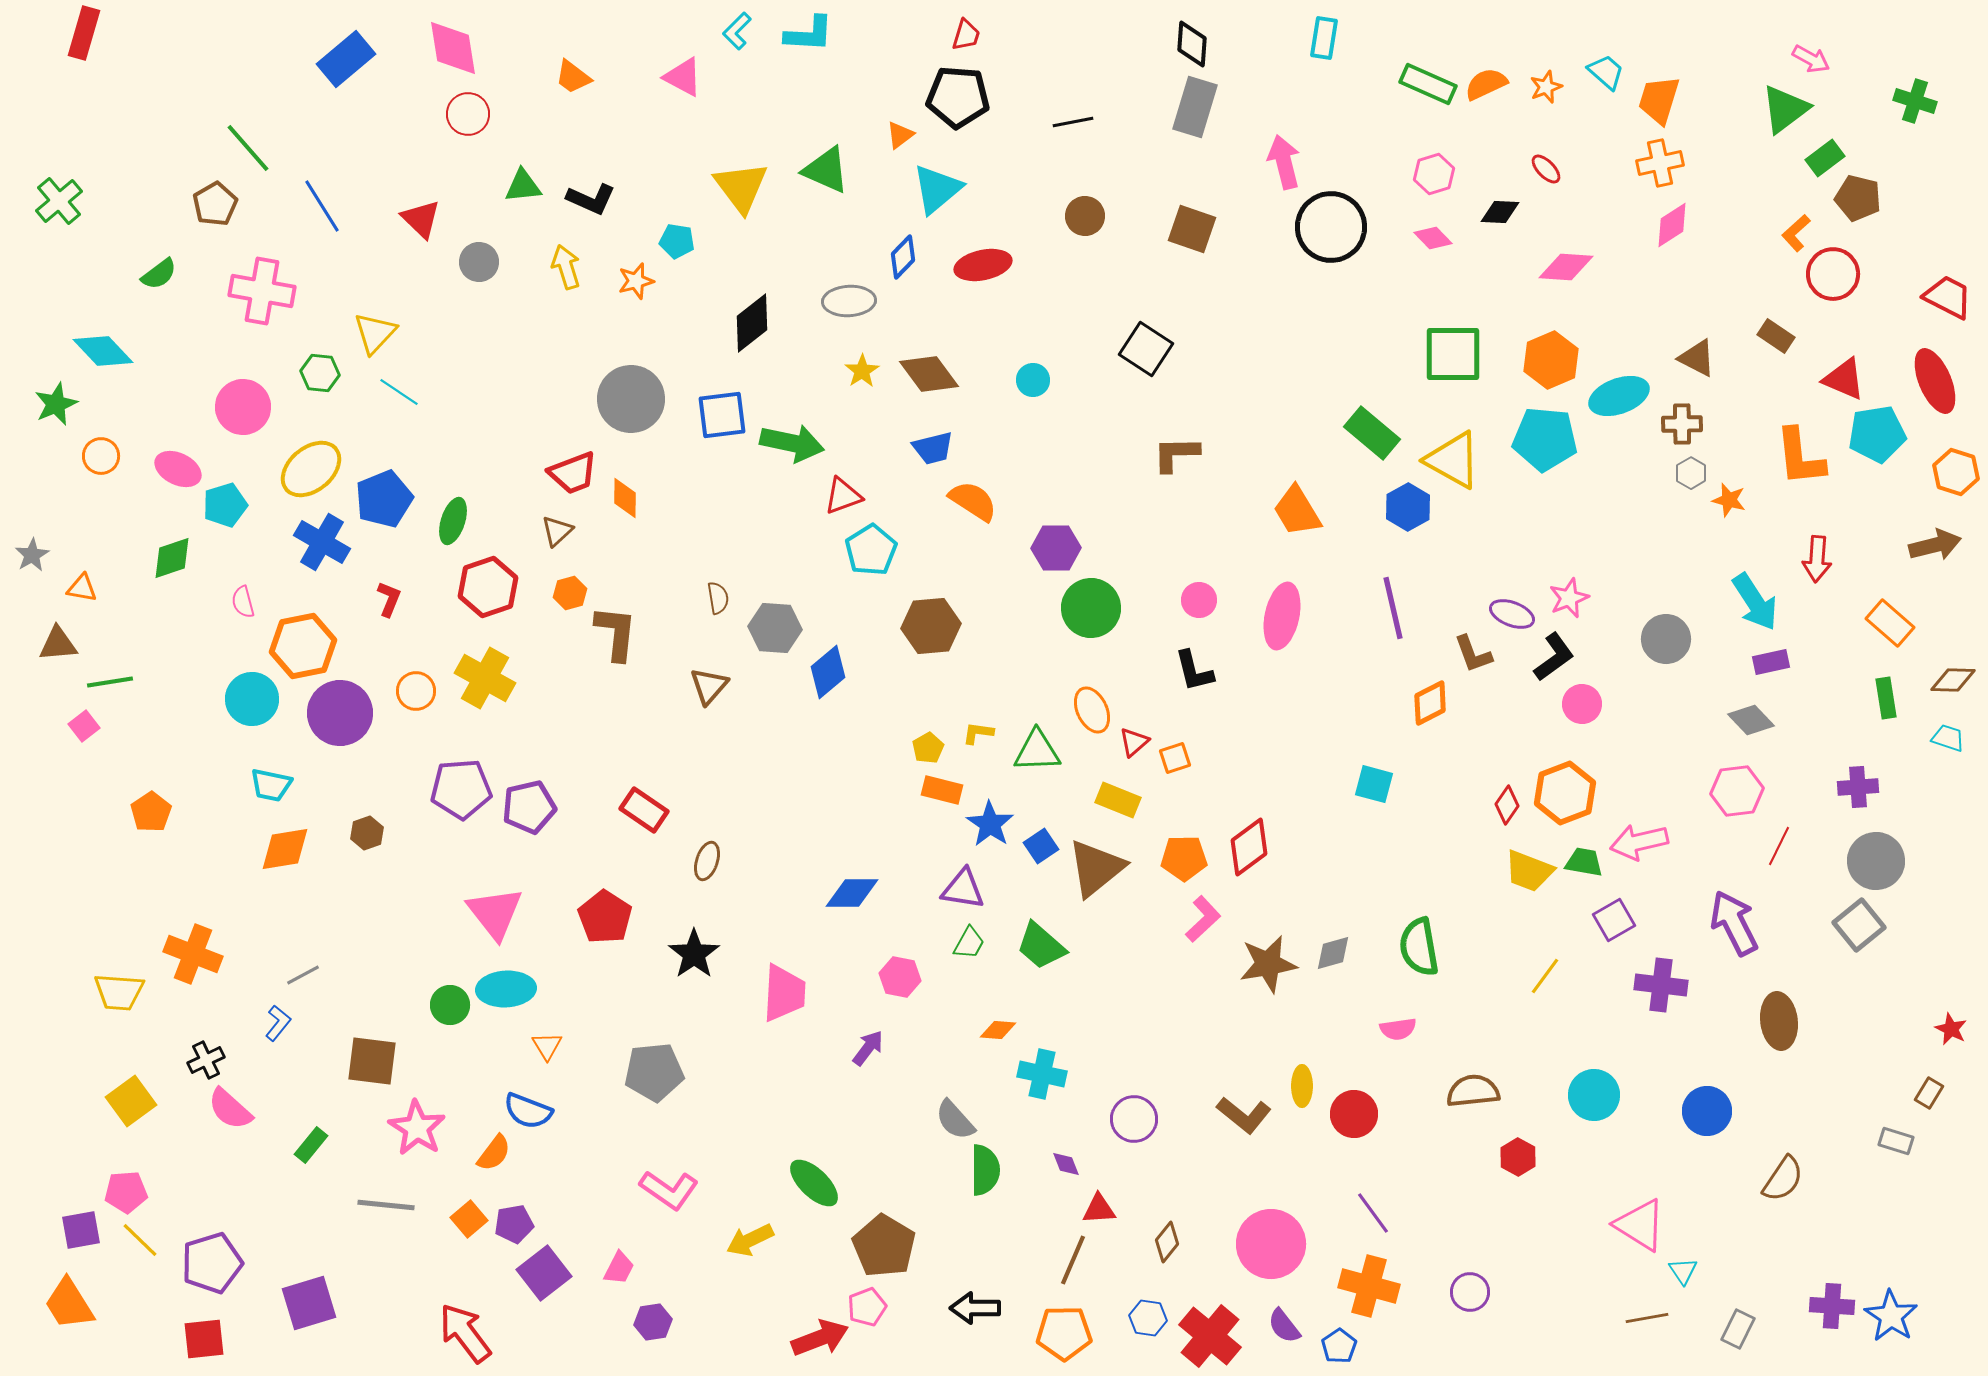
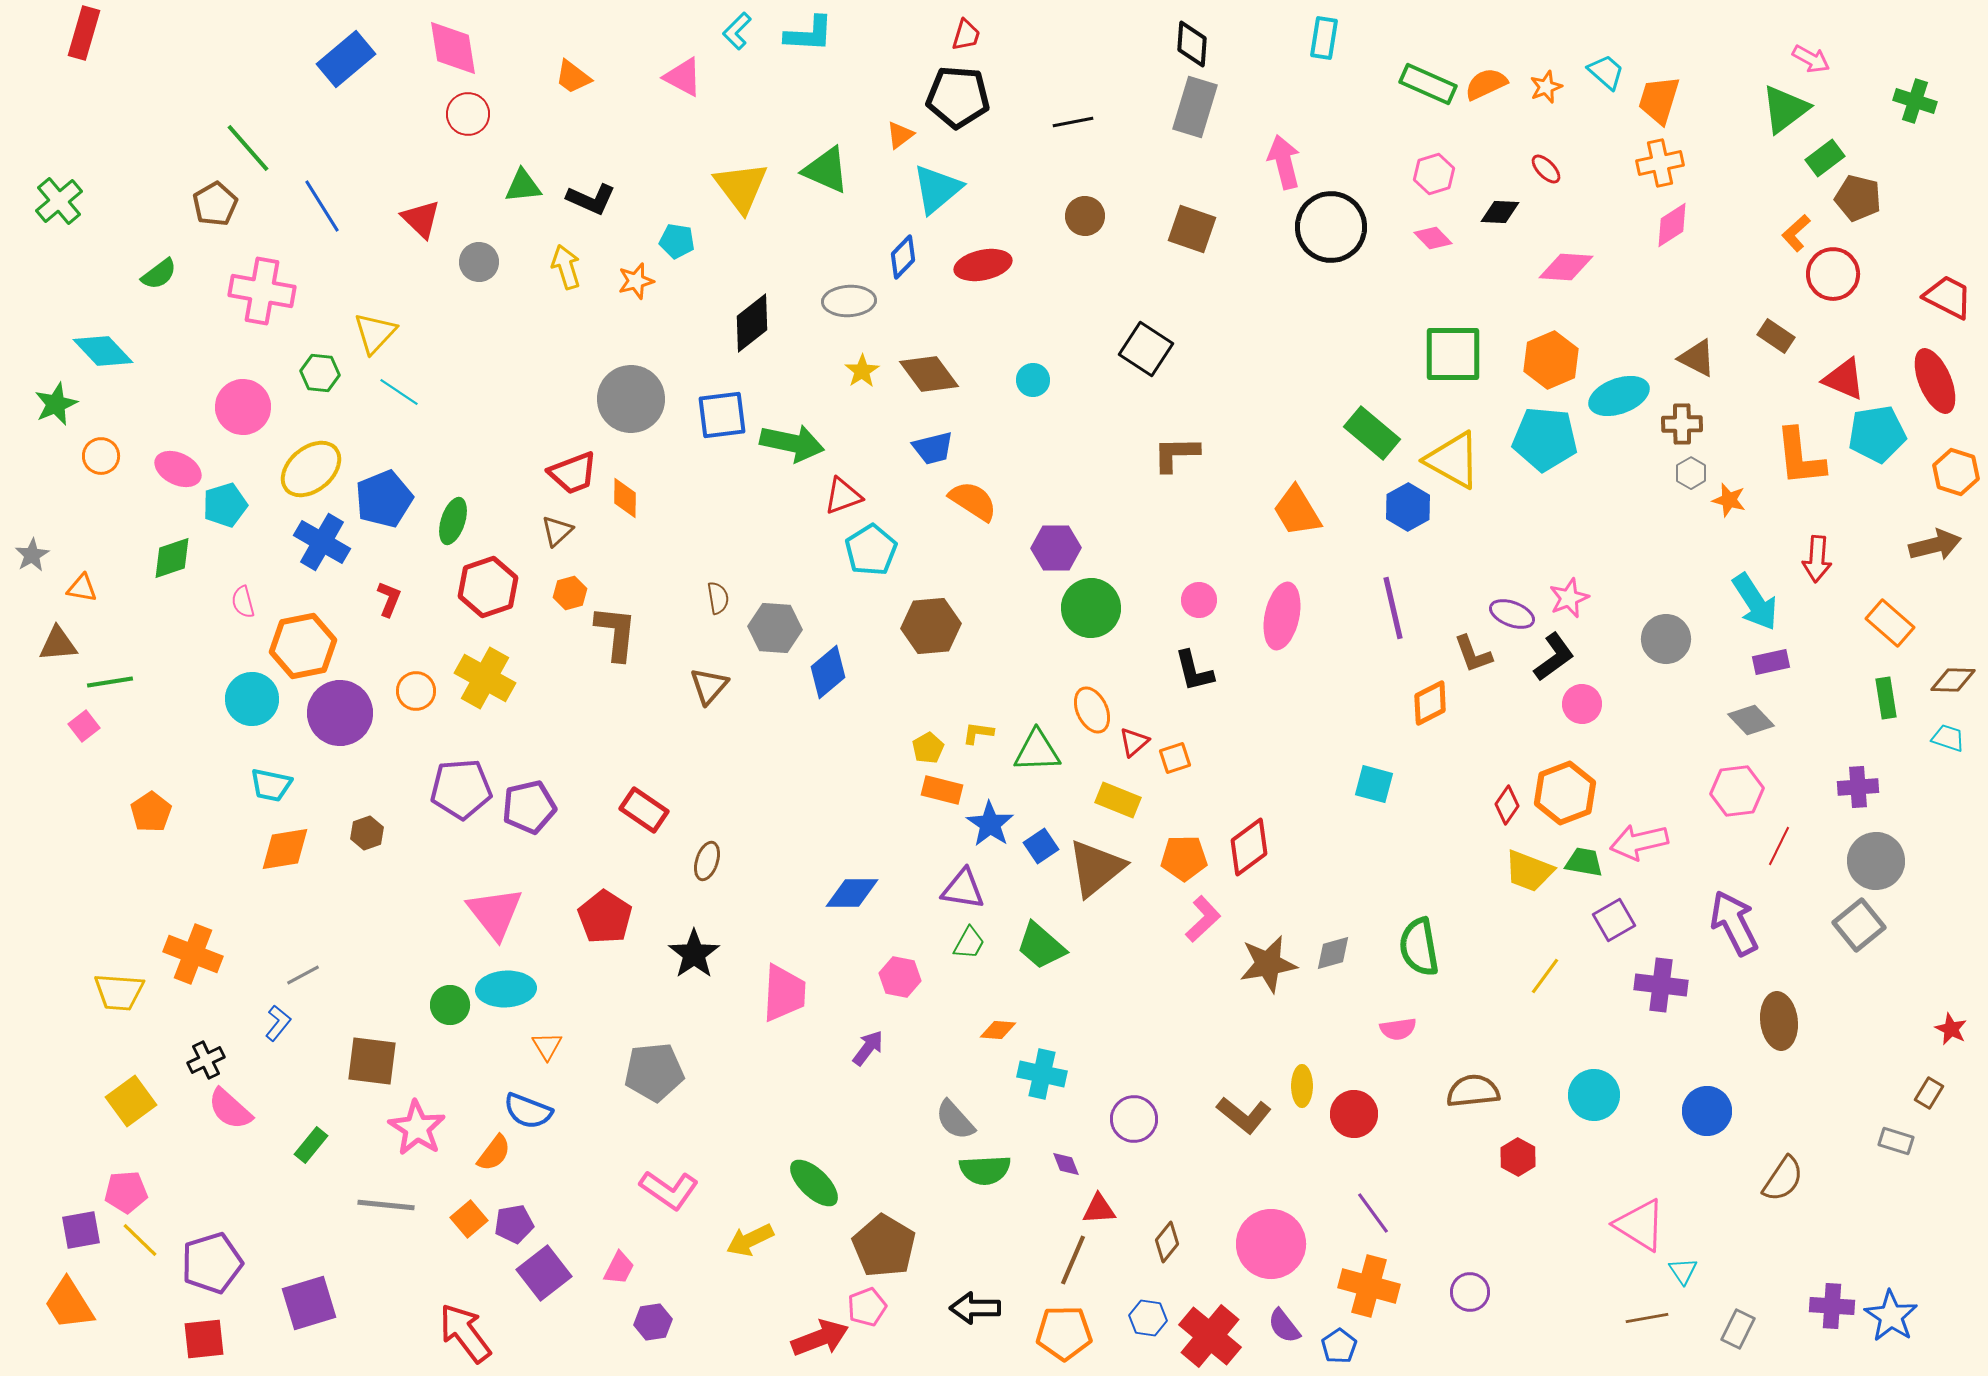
green semicircle at (985, 1170): rotated 87 degrees clockwise
